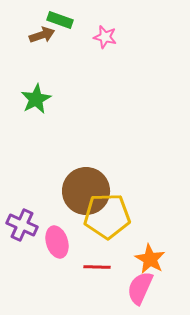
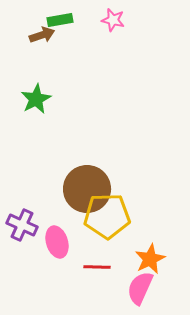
green rectangle: rotated 30 degrees counterclockwise
pink star: moved 8 px right, 17 px up
brown circle: moved 1 px right, 2 px up
orange star: rotated 16 degrees clockwise
